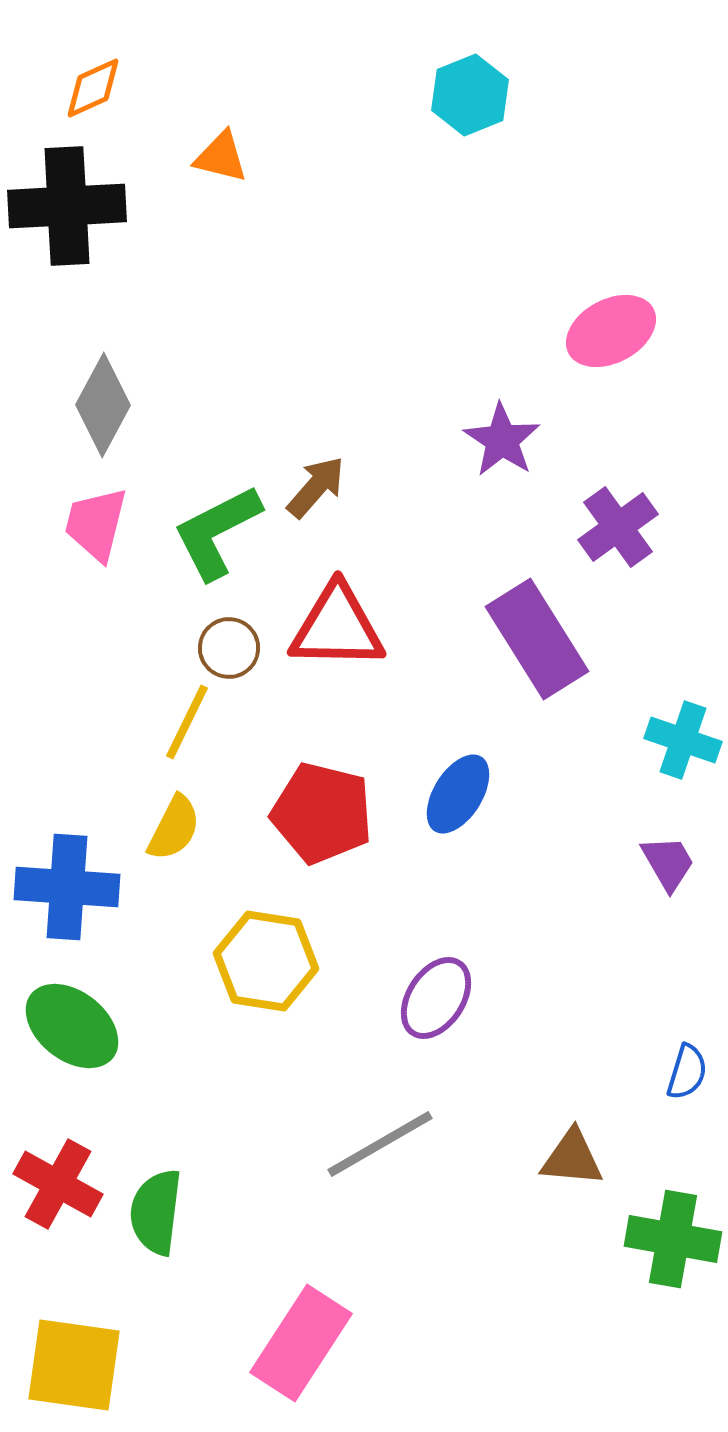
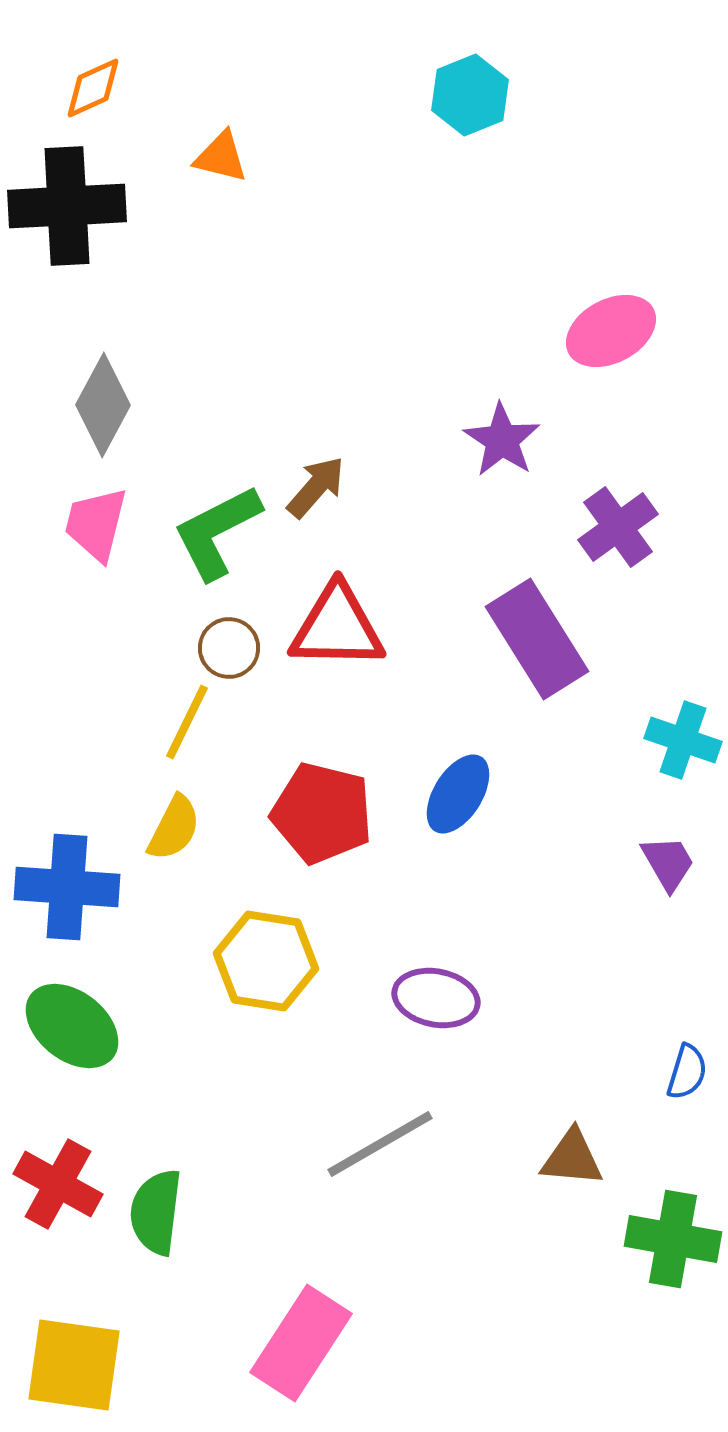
purple ellipse: rotated 68 degrees clockwise
